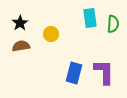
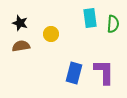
black star: rotated 21 degrees counterclockwise
